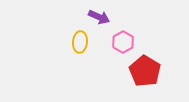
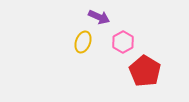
yellow ellipse: moved 3 px right; rotated 15 degrees clockwise
